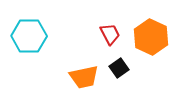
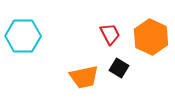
cyan hexagon: moved 6 px left
black square: rotated 24 degrees counterclockwise
